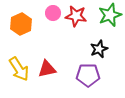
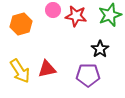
pink circle: moved 3 px up
orange hexagon: rotated 10 degrees clockwise
black star: moved 1 px right; rotated 12 degrees counterclockwise
yellow arrow: moved 1 px right, 2 px down
